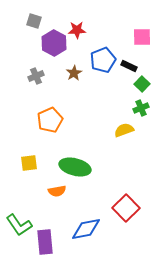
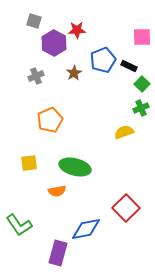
yellow semicircle: moved 2 px down
purple rectangle: moved 13 px right, 11 px down; rotated 20 degrees clockwise
